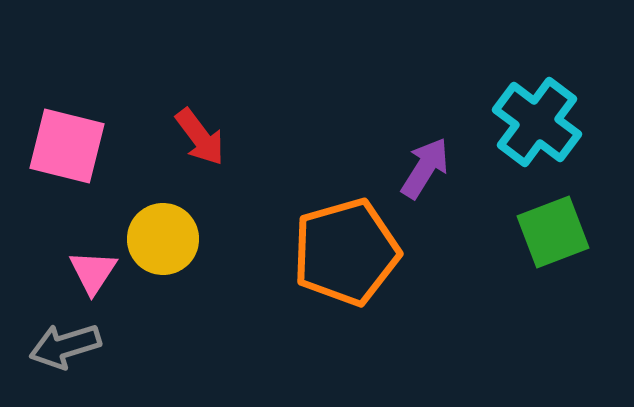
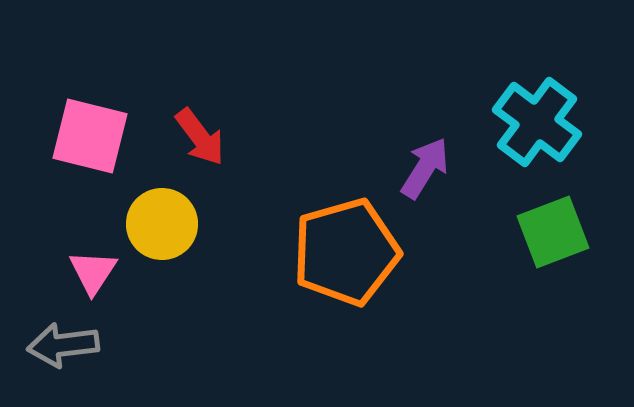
pink square: moved 23 px right, 10 px up
yellow circle: moved 1 px left, 15 px up
gray arrow: moved 2 px left, 1 px up; rotated 10 degrees clockwise
